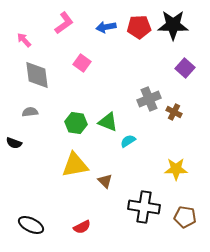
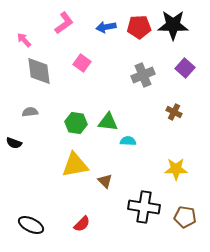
gray diamond: moved 2 px right, 4 px up
gray cross: moved 6 px left, 24 px up
green triangle: rotated 15 degrees counterclockwise
cyan semicircle: rotated 35 degrees clockwise
red semicircle: moved 3 px up; rotated 18 degrees counterclockwise
